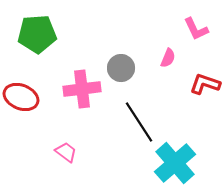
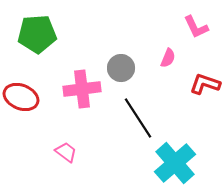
pink L-shape: moved 2 px up
black line: moved 1 px left, 4 px up
